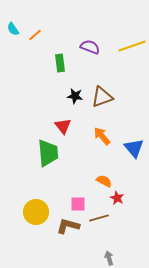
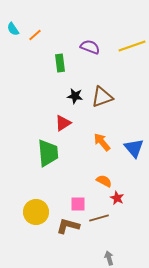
red triangle: moved 3 px up; rotated 36 degrees clockwise
orange arrow: moved 6 px down
